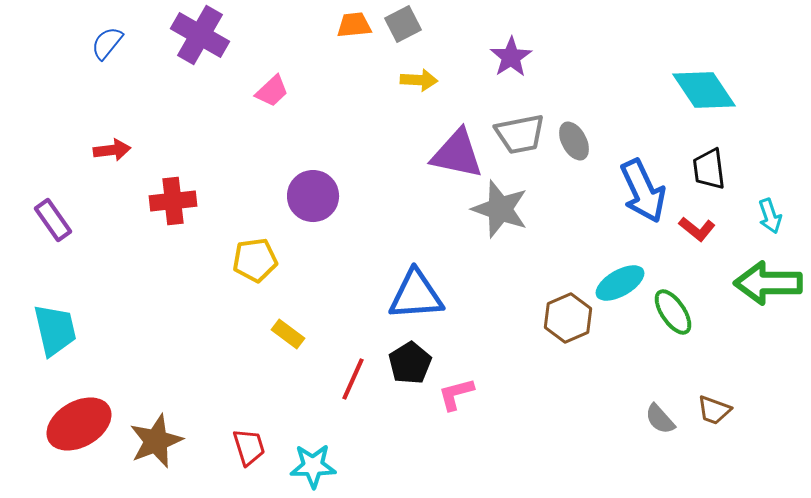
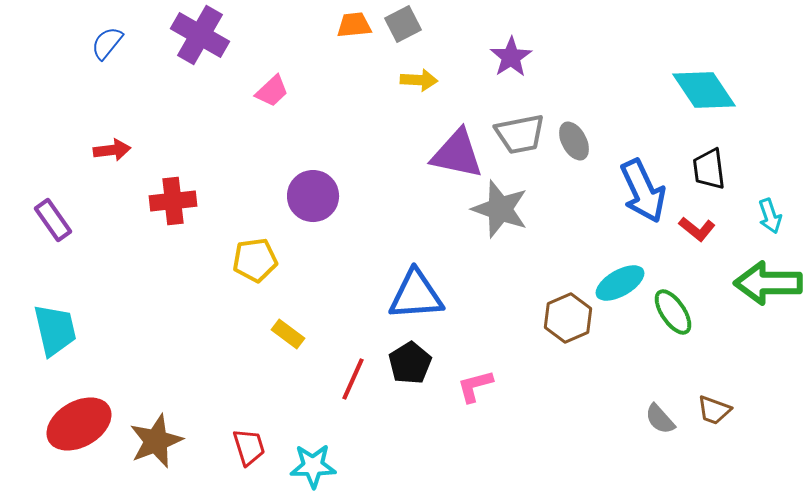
pink L-shape: moved 19 px right, 8 px up
